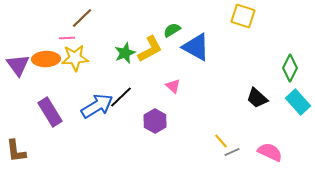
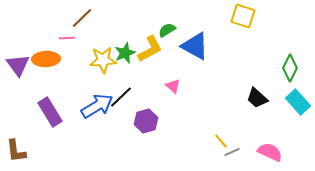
green semicircle: moved 5 px left
blue triangle: moved 1 px left, 1 px up
yellow star: moved 28 px right, 2 px down
purple hexagon: moved 9 px left; rotated 15 degrees clockwise
